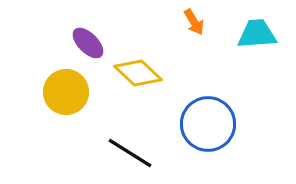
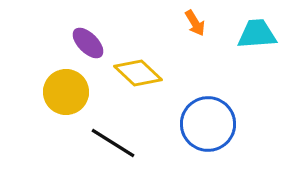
orange arrow: moved 1 px right, 1 px down
black line: moved 17 px left, 10 px up
